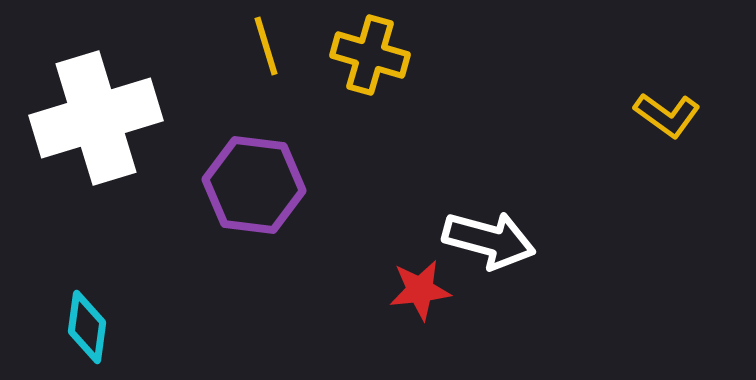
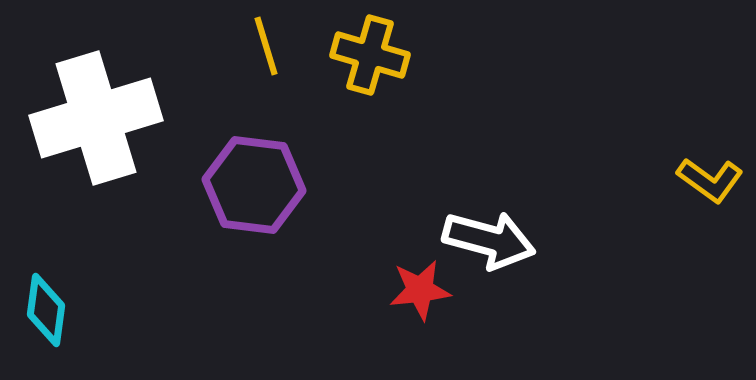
yellow L-shape: moved 43 px right, 65 px down
cyan diamond: moved 41 px left, 17 px up
